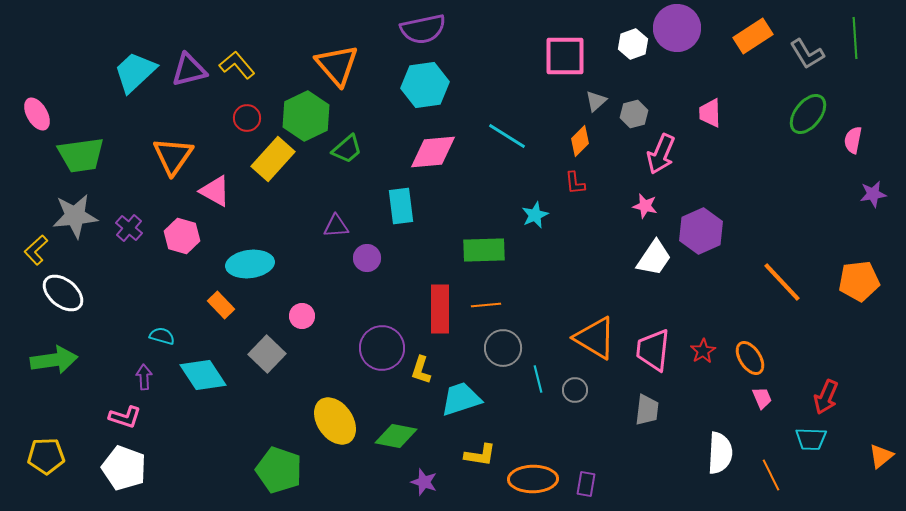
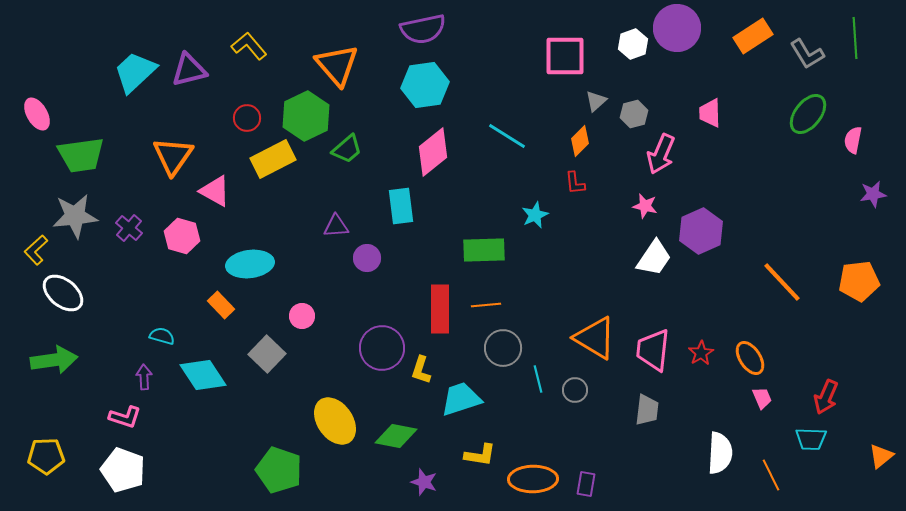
yellow L-shape at (237, 65): moved 12 px right, 19 px up
pink diamond at (433, 152): rotated 33 degrees counterclockwise
yellow rectangle at (273, 159): rotated 21 degrees clockwise
red star at (703, 351): moved 2 px left, 2 px down
white pentagon at (124, 468): moved 1 px left, 2 px down
